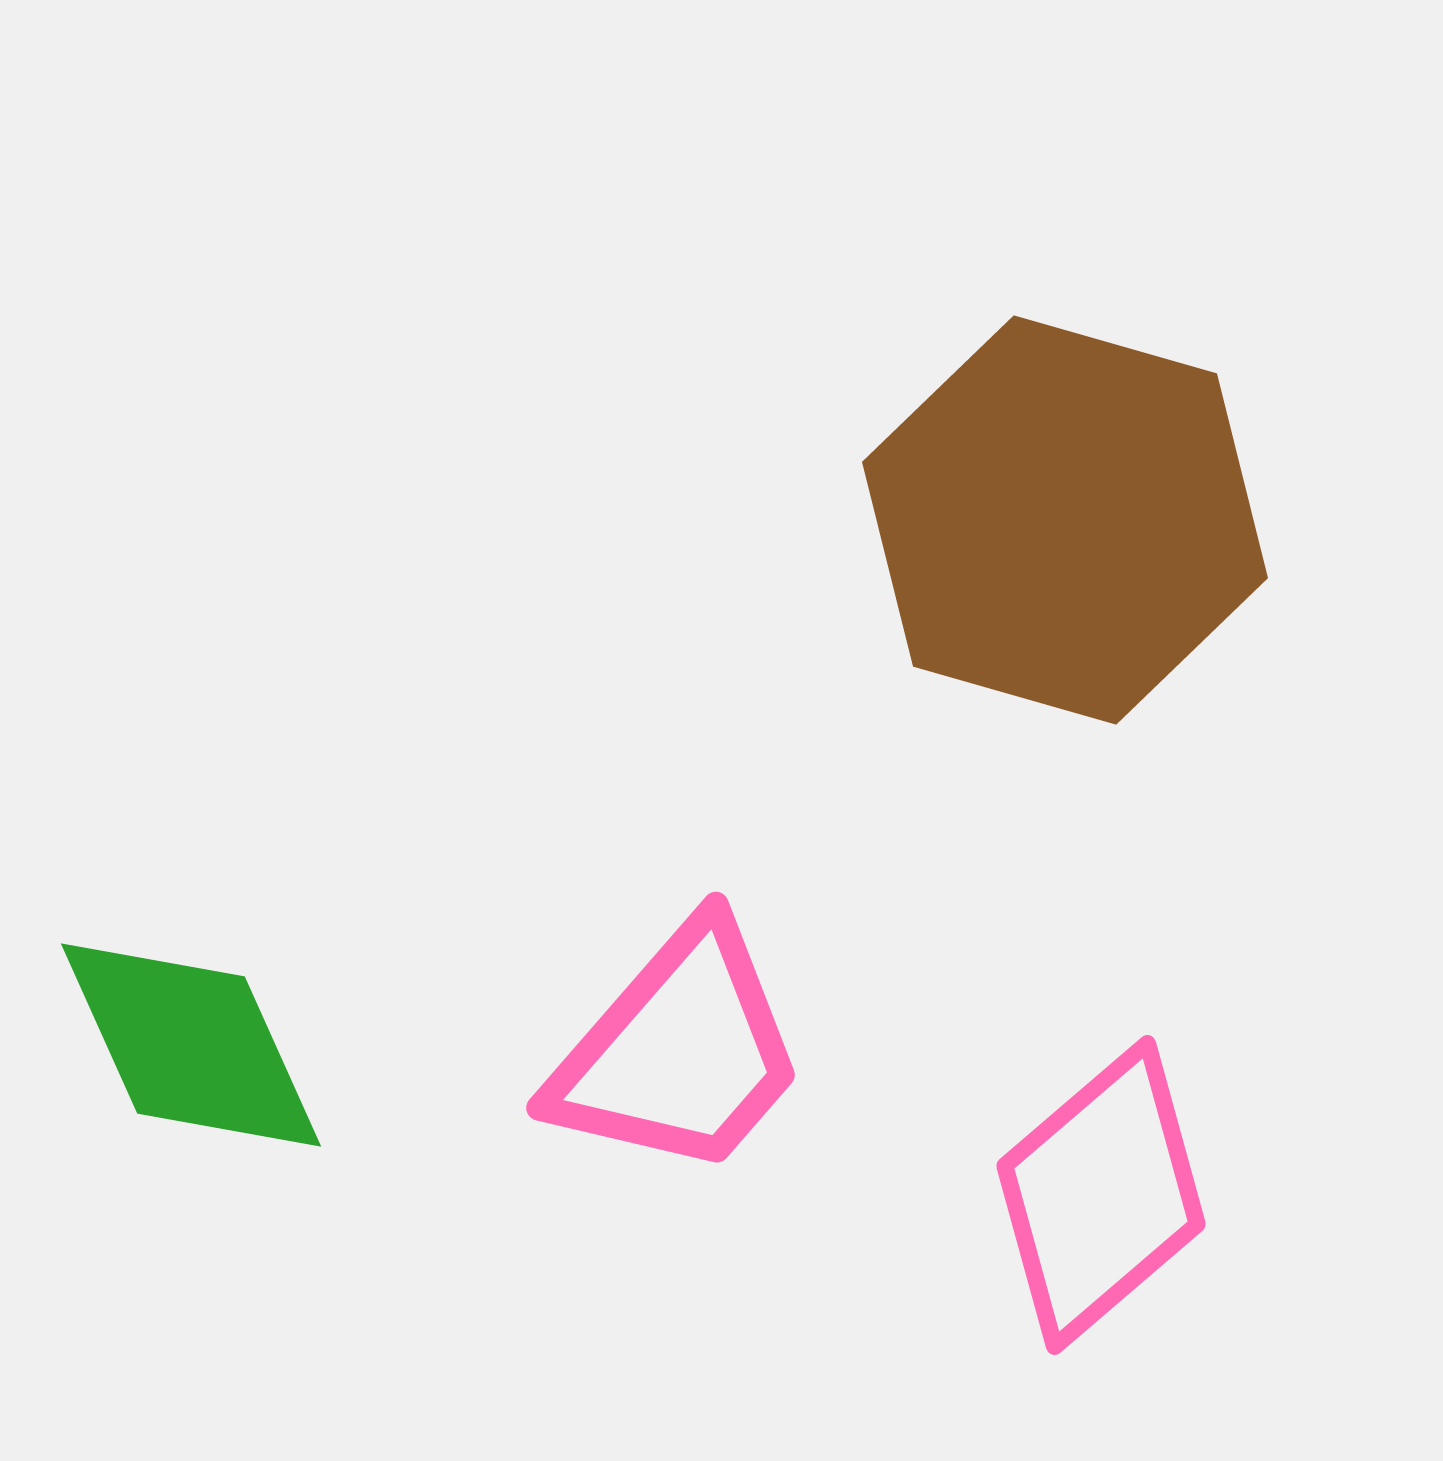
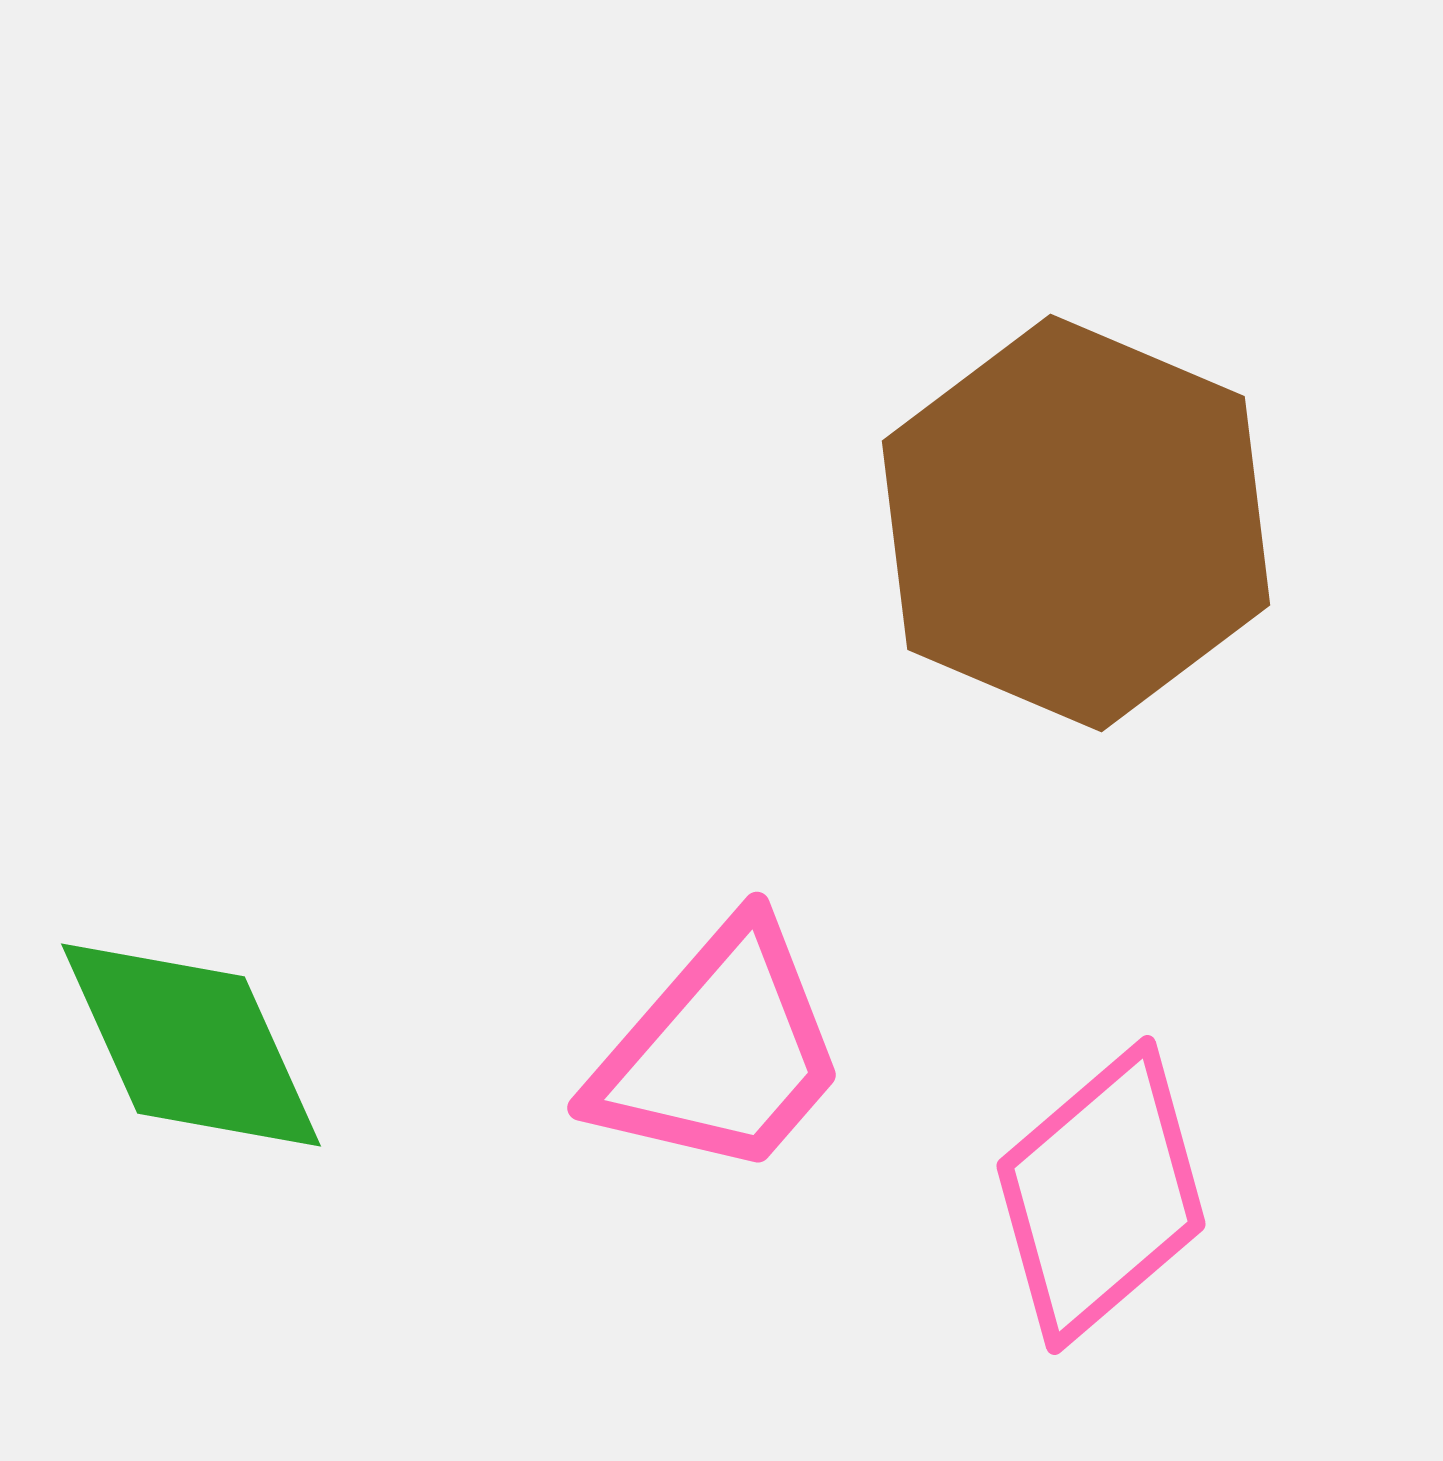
brown hexagon: moved 11 px right, 3 px down; rotated 7 degrees clockwise
pink trapezoid: moved 41 px right
